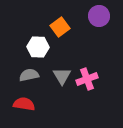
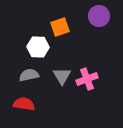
orange square: rotated 18 degrees clockwise
